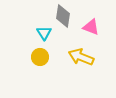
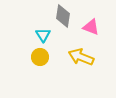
cyan triangle: moved 1 px left, 2 px down
